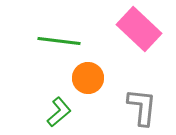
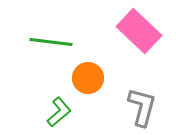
pink rectangle: moved 2 px down
green line: moved 8 px left, 1 px down
gray L-shape: rotated 9 degrees clockwise
